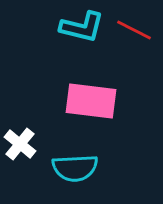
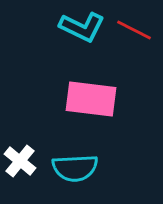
cyan L-shape: rotated 12 degrees clockwise
pink rectangle: moved 2 px up
white cross: moved 17 px down
